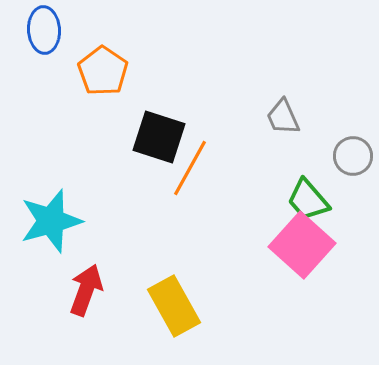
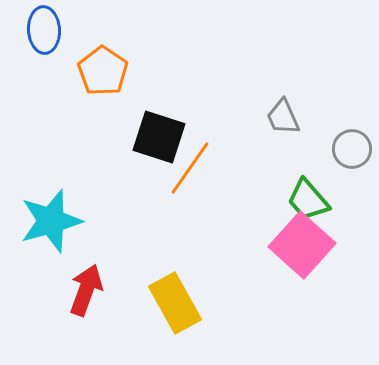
gray circle: moved 1 px left, 7 px up
orange line: rotated 6 degrees clockwise
yellow rectangle: moved 1 px right, 3 px up
